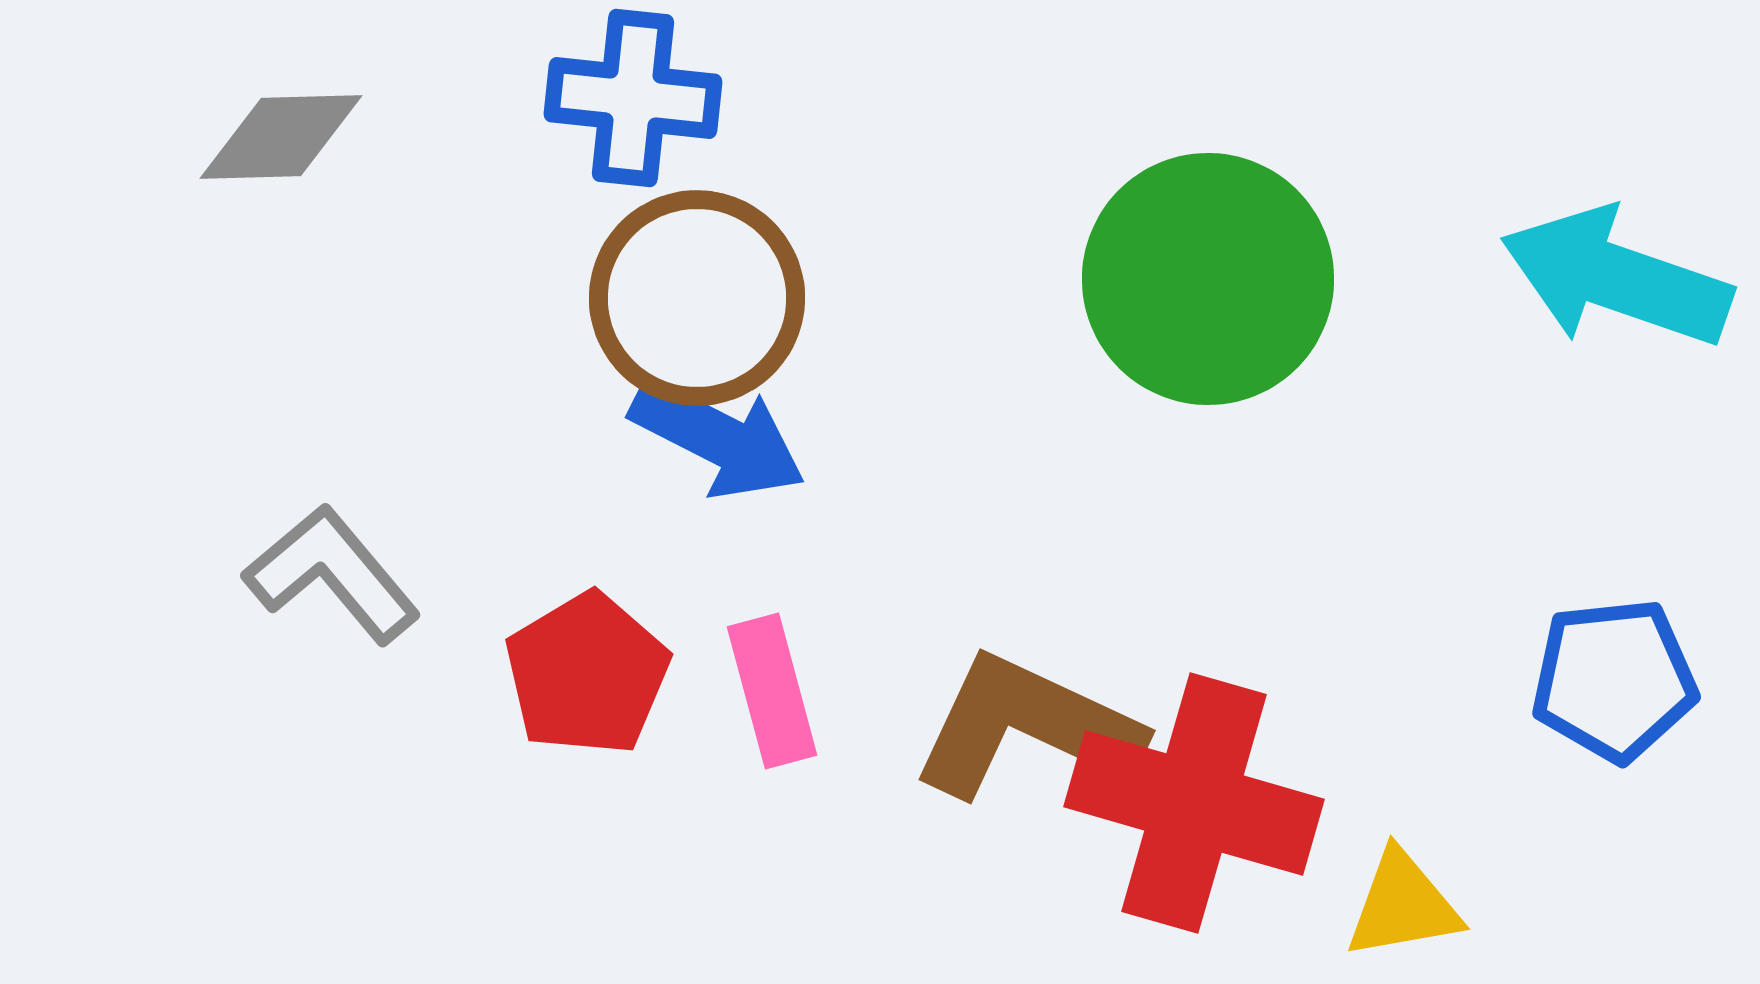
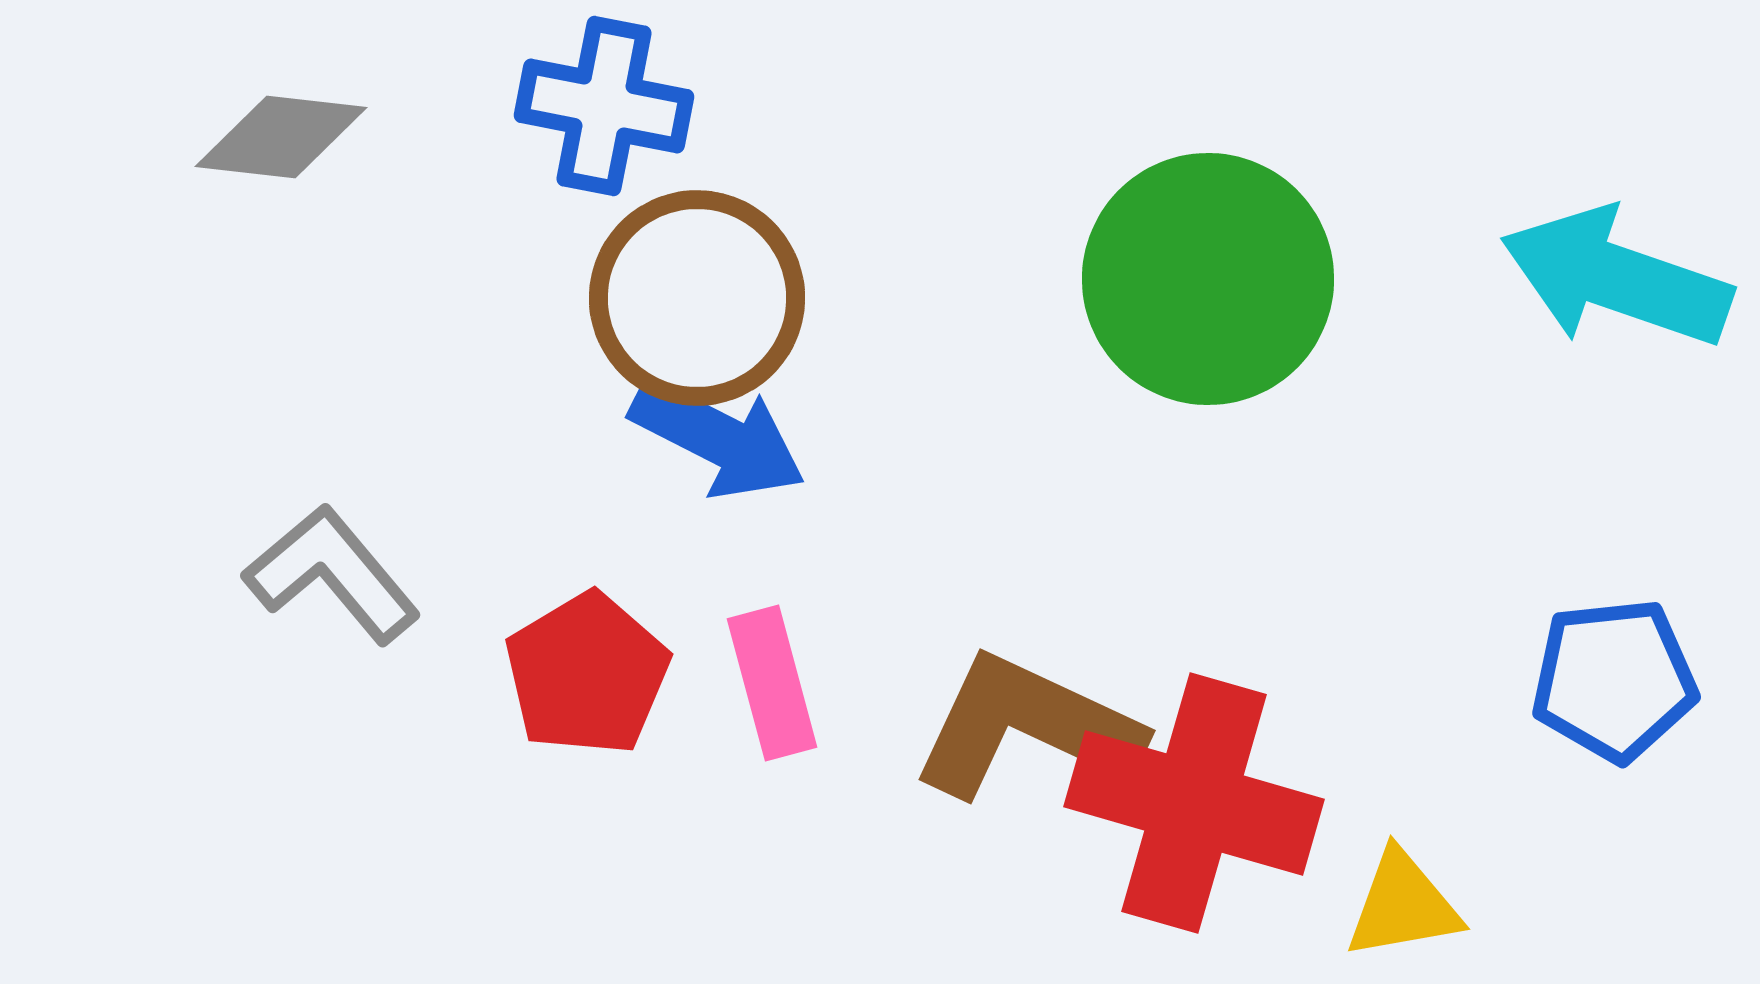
blue cross: moved 29 px left, 8 px down; rotated 5 degrees clockwise
gray diamond: rotated 8 degrees clockwise
pink rectangle: moved 8 px up
